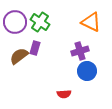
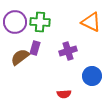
green cross: rotated 30 degrees counterclockwise
purple cross: moved 12 px left
brown semicircle: moved 1 px right, 1 px down
blue circle: moved 5 px right, 5 px down
